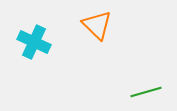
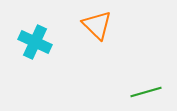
cyan cross: moved 1 px right
